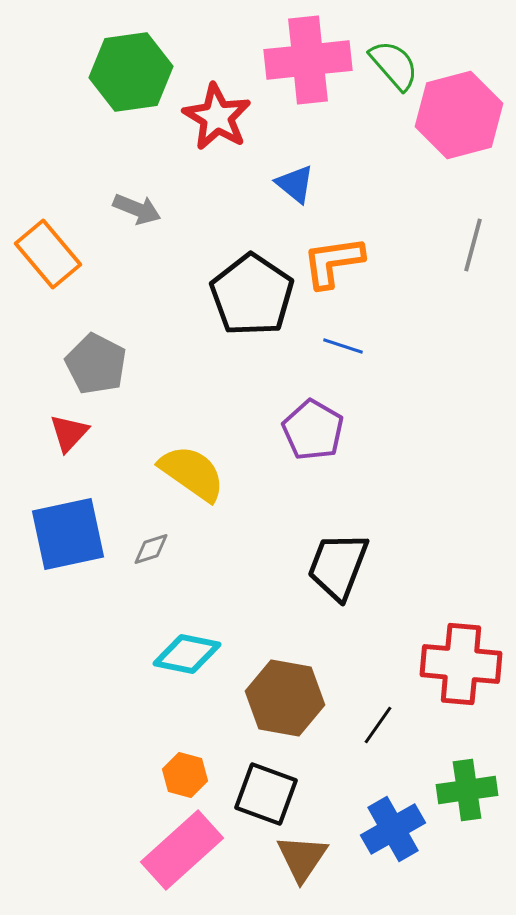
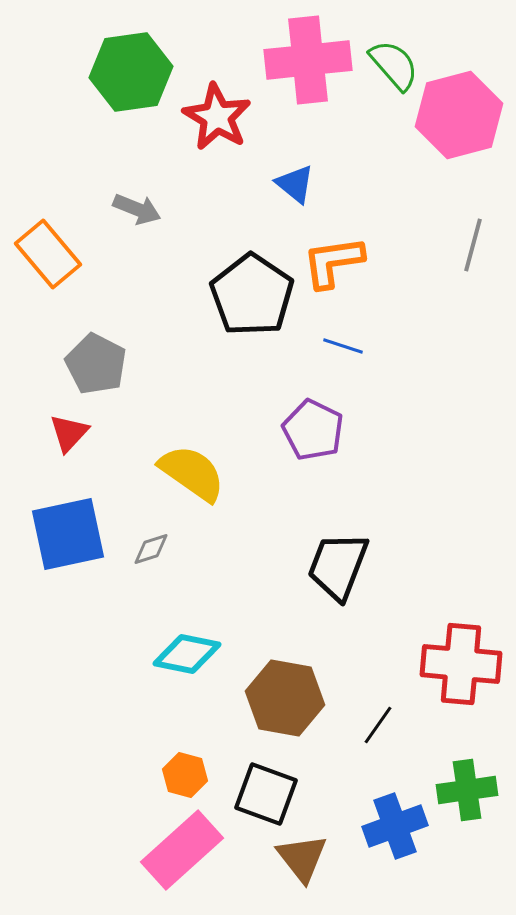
purple pentagon: rotated 4 degrees counterclockwise
blue cross: moved 2 px right, 3 px up; rotated 10 degrees clockwise
brown triangle: rotated 12 degrees counterclockwise
